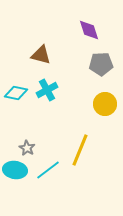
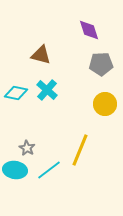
cyan cross: rotated 20 degrees counterclockwise
cyan line: moved 1 px right
